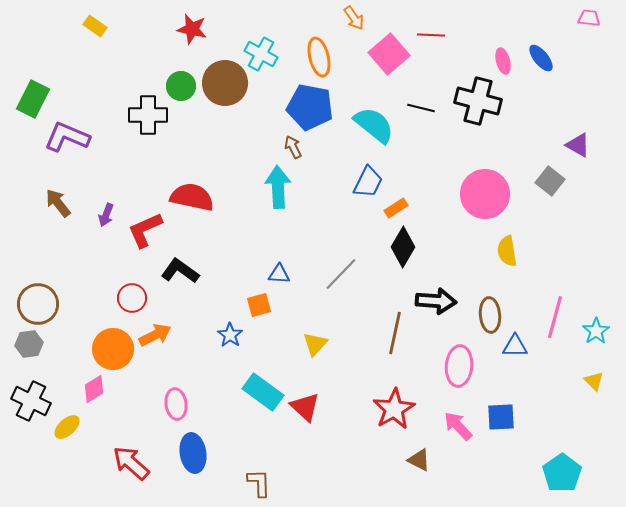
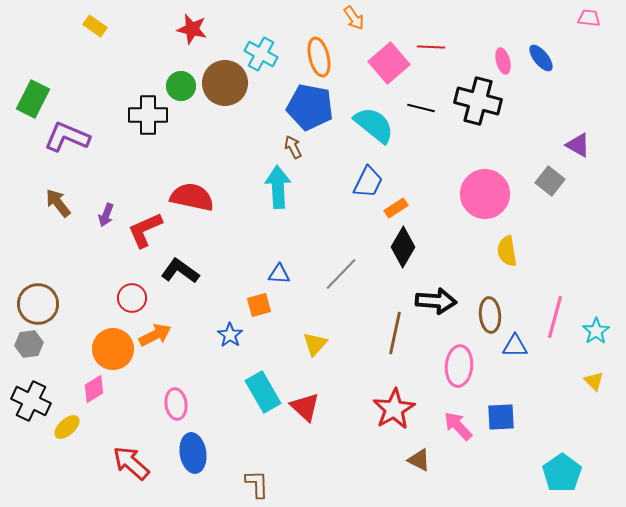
red line at (431, 35): moved 12 px down
pink square at (389, 54): moved 9 px down
cyan rectangle at (263, 392): rotated 24 degrees clockwise
brown L-shape at (259, 483): moved 2 px left, 1 px down
